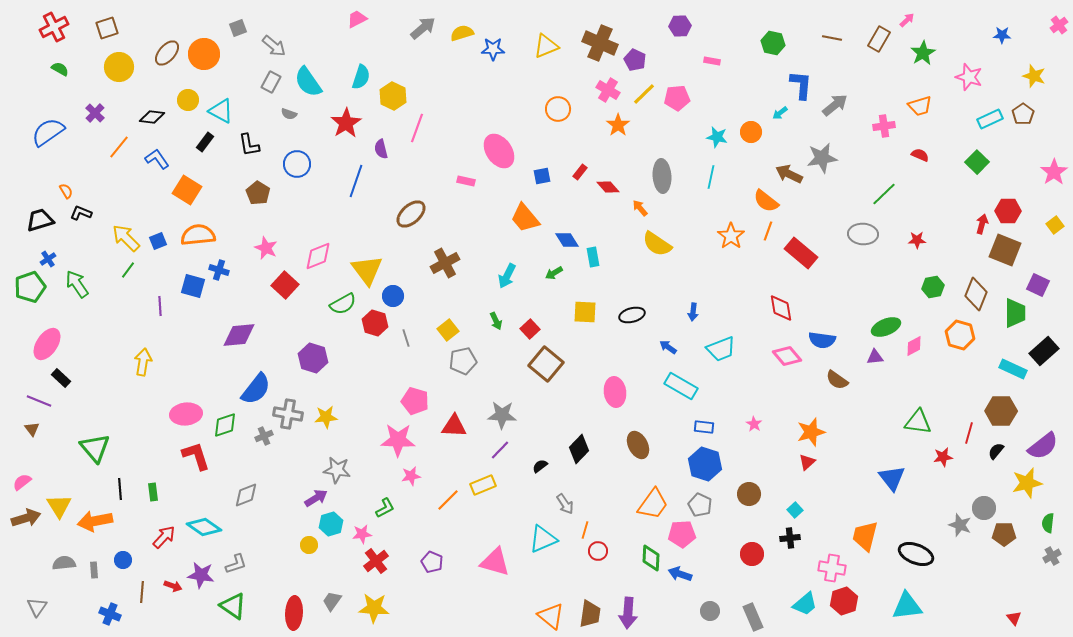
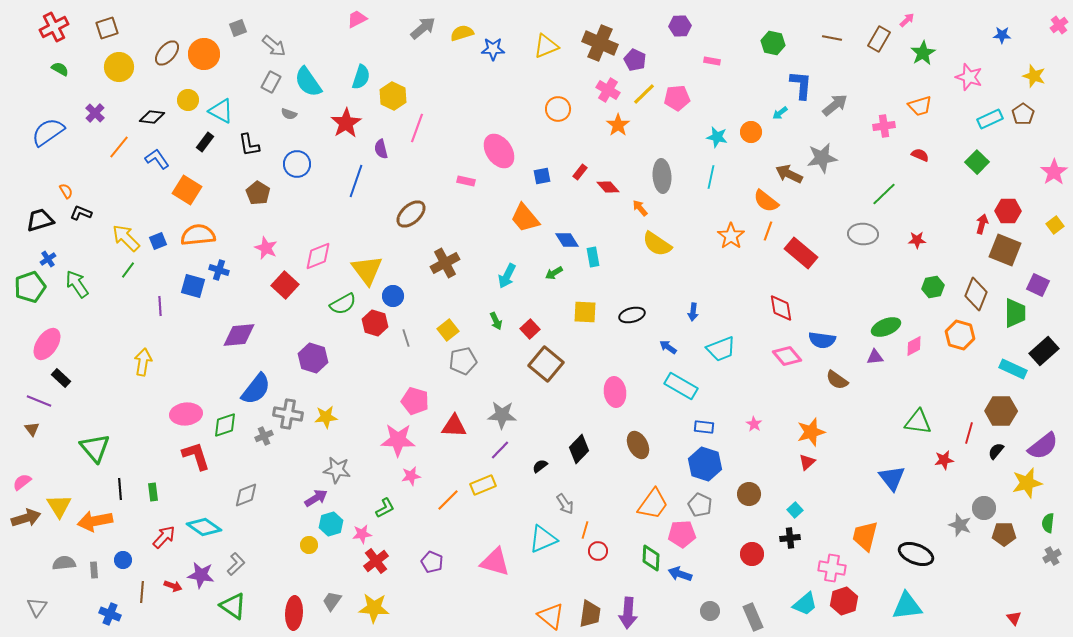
red star at (943, 457): moved 1 px right, 3 px down
gray L-shape at (236, 564): rotated 25 degrees counterclockwise
